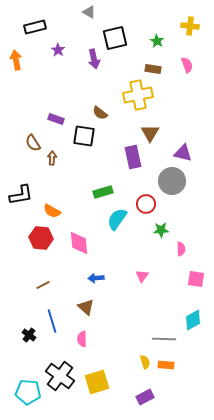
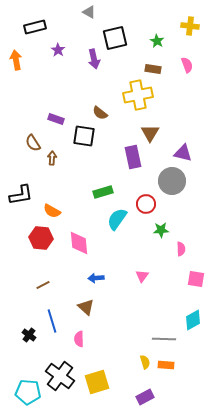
pink semicircle at (82, 339): moved 3 px left
